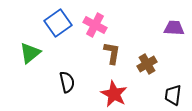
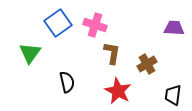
pink cross: rotated 10 degrees counterclockwise
green triangle: rotated 15 degrees counterclockwise
red star: moved 4 px right, 3 px up
